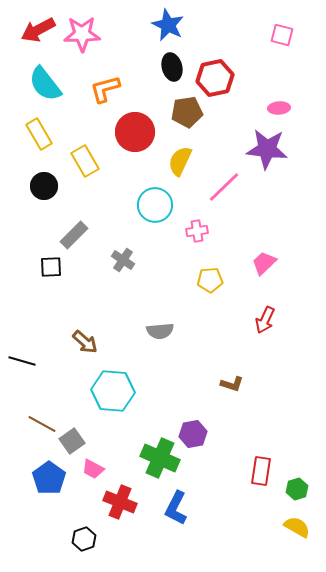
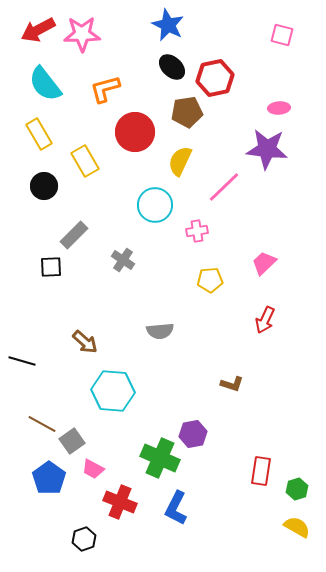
black ellipse at (172, 67): rotated 32 degrees counterclockwise
